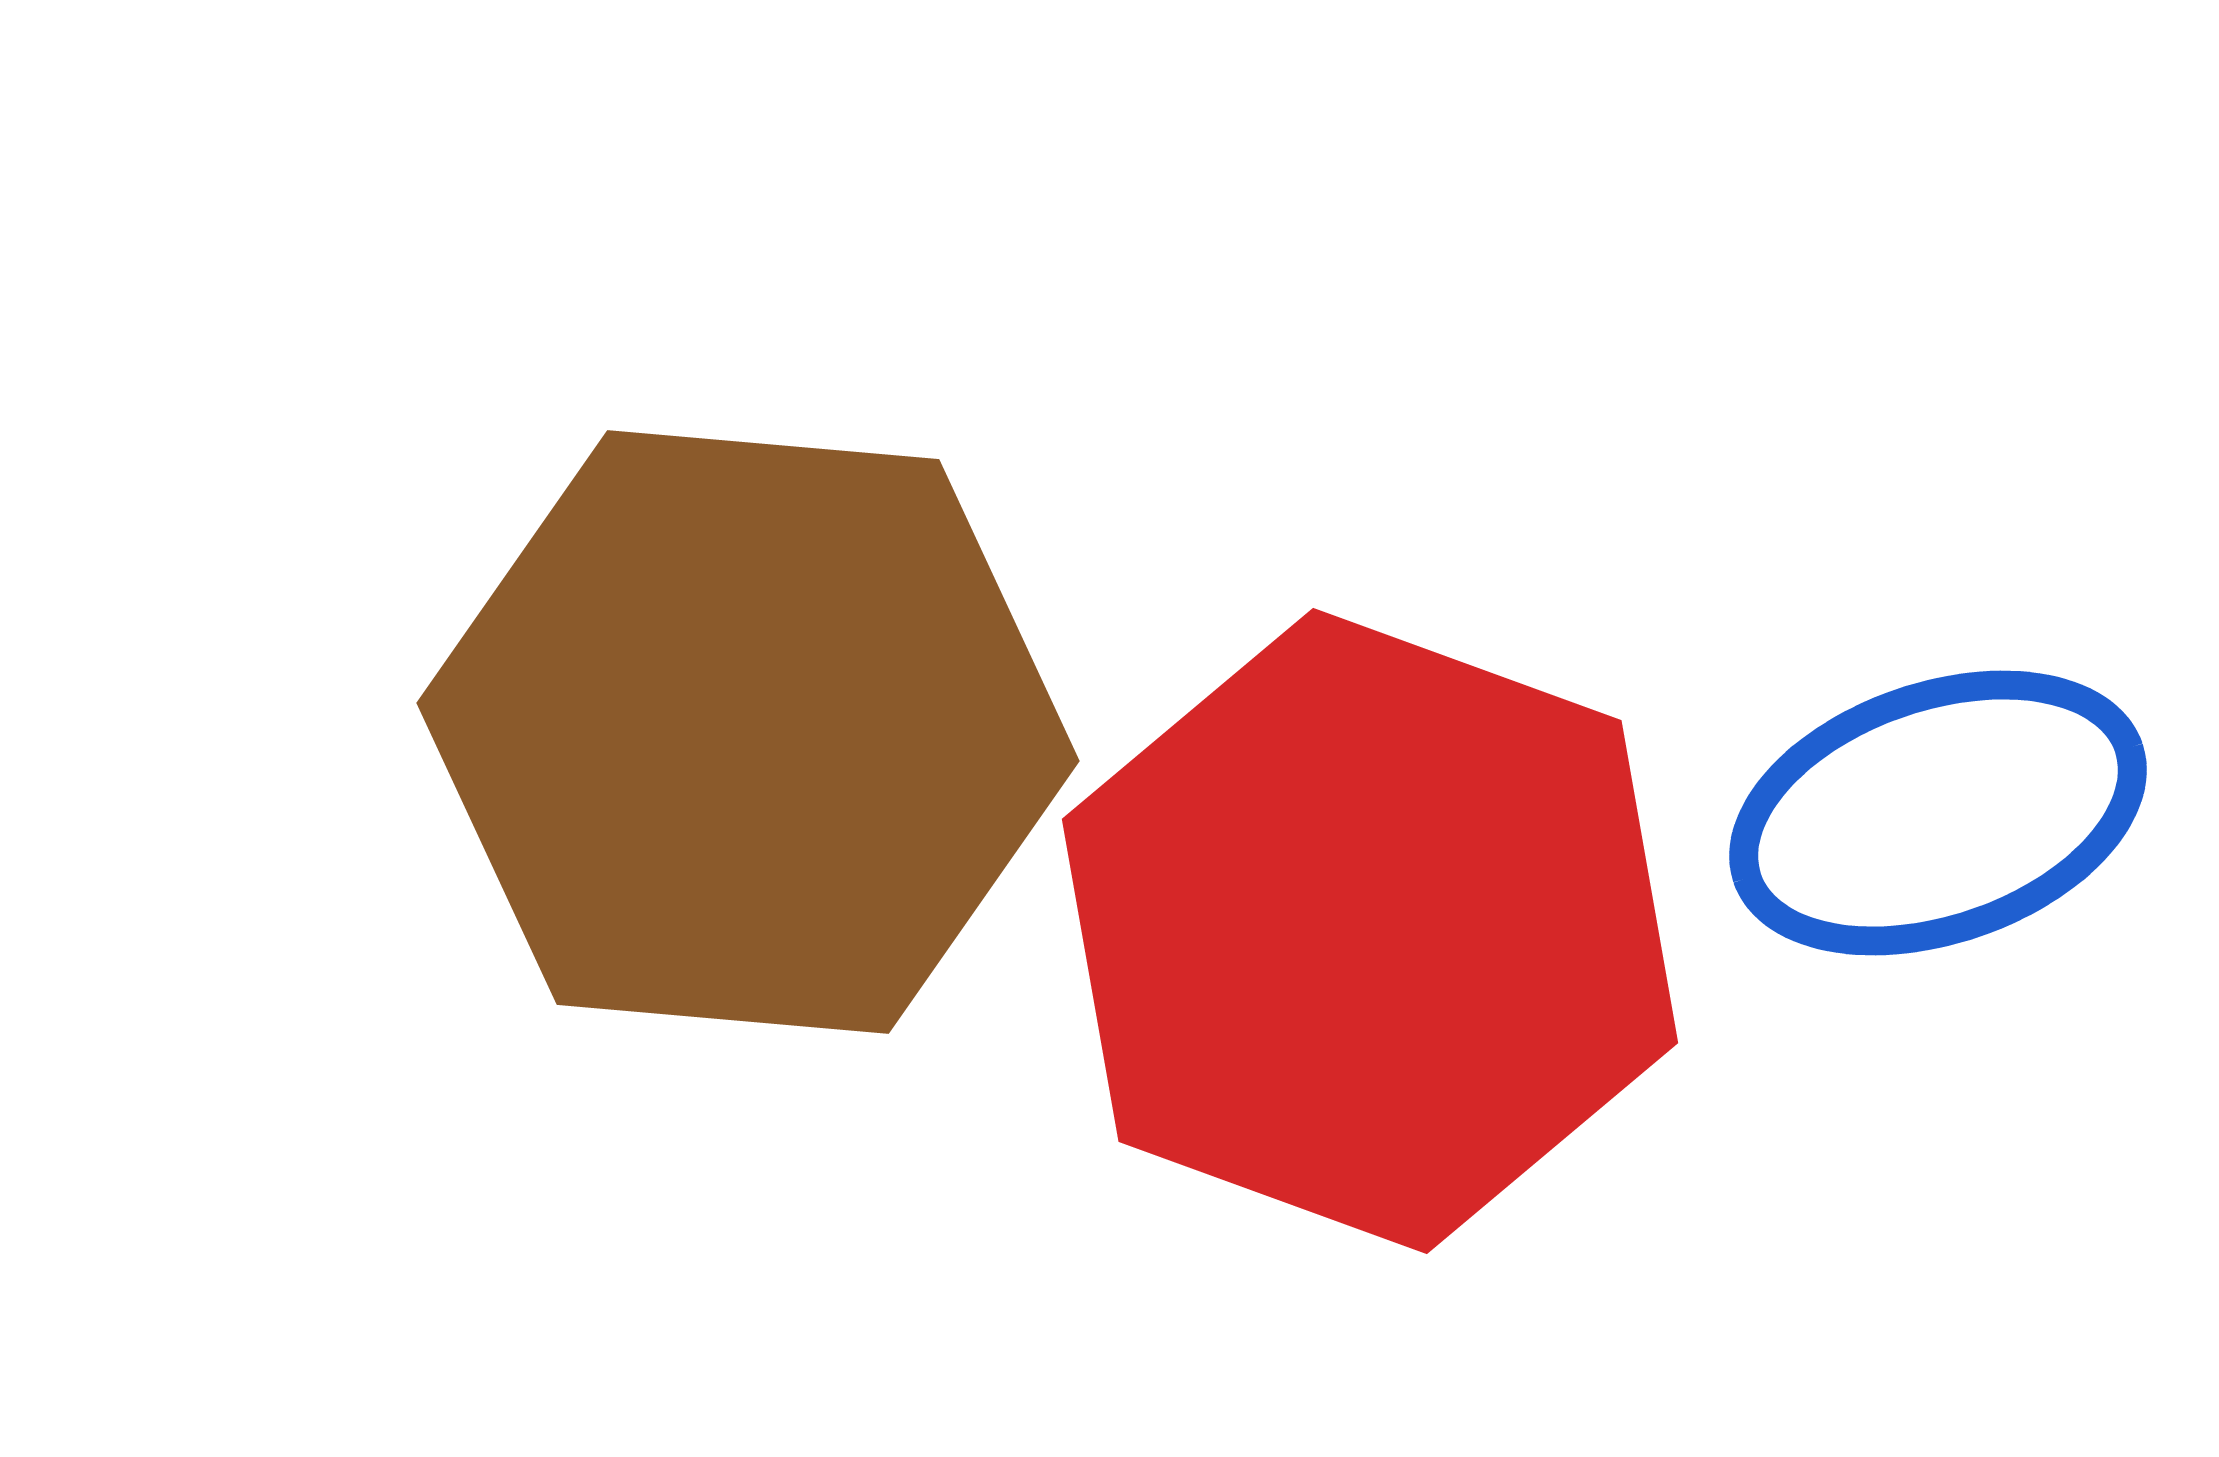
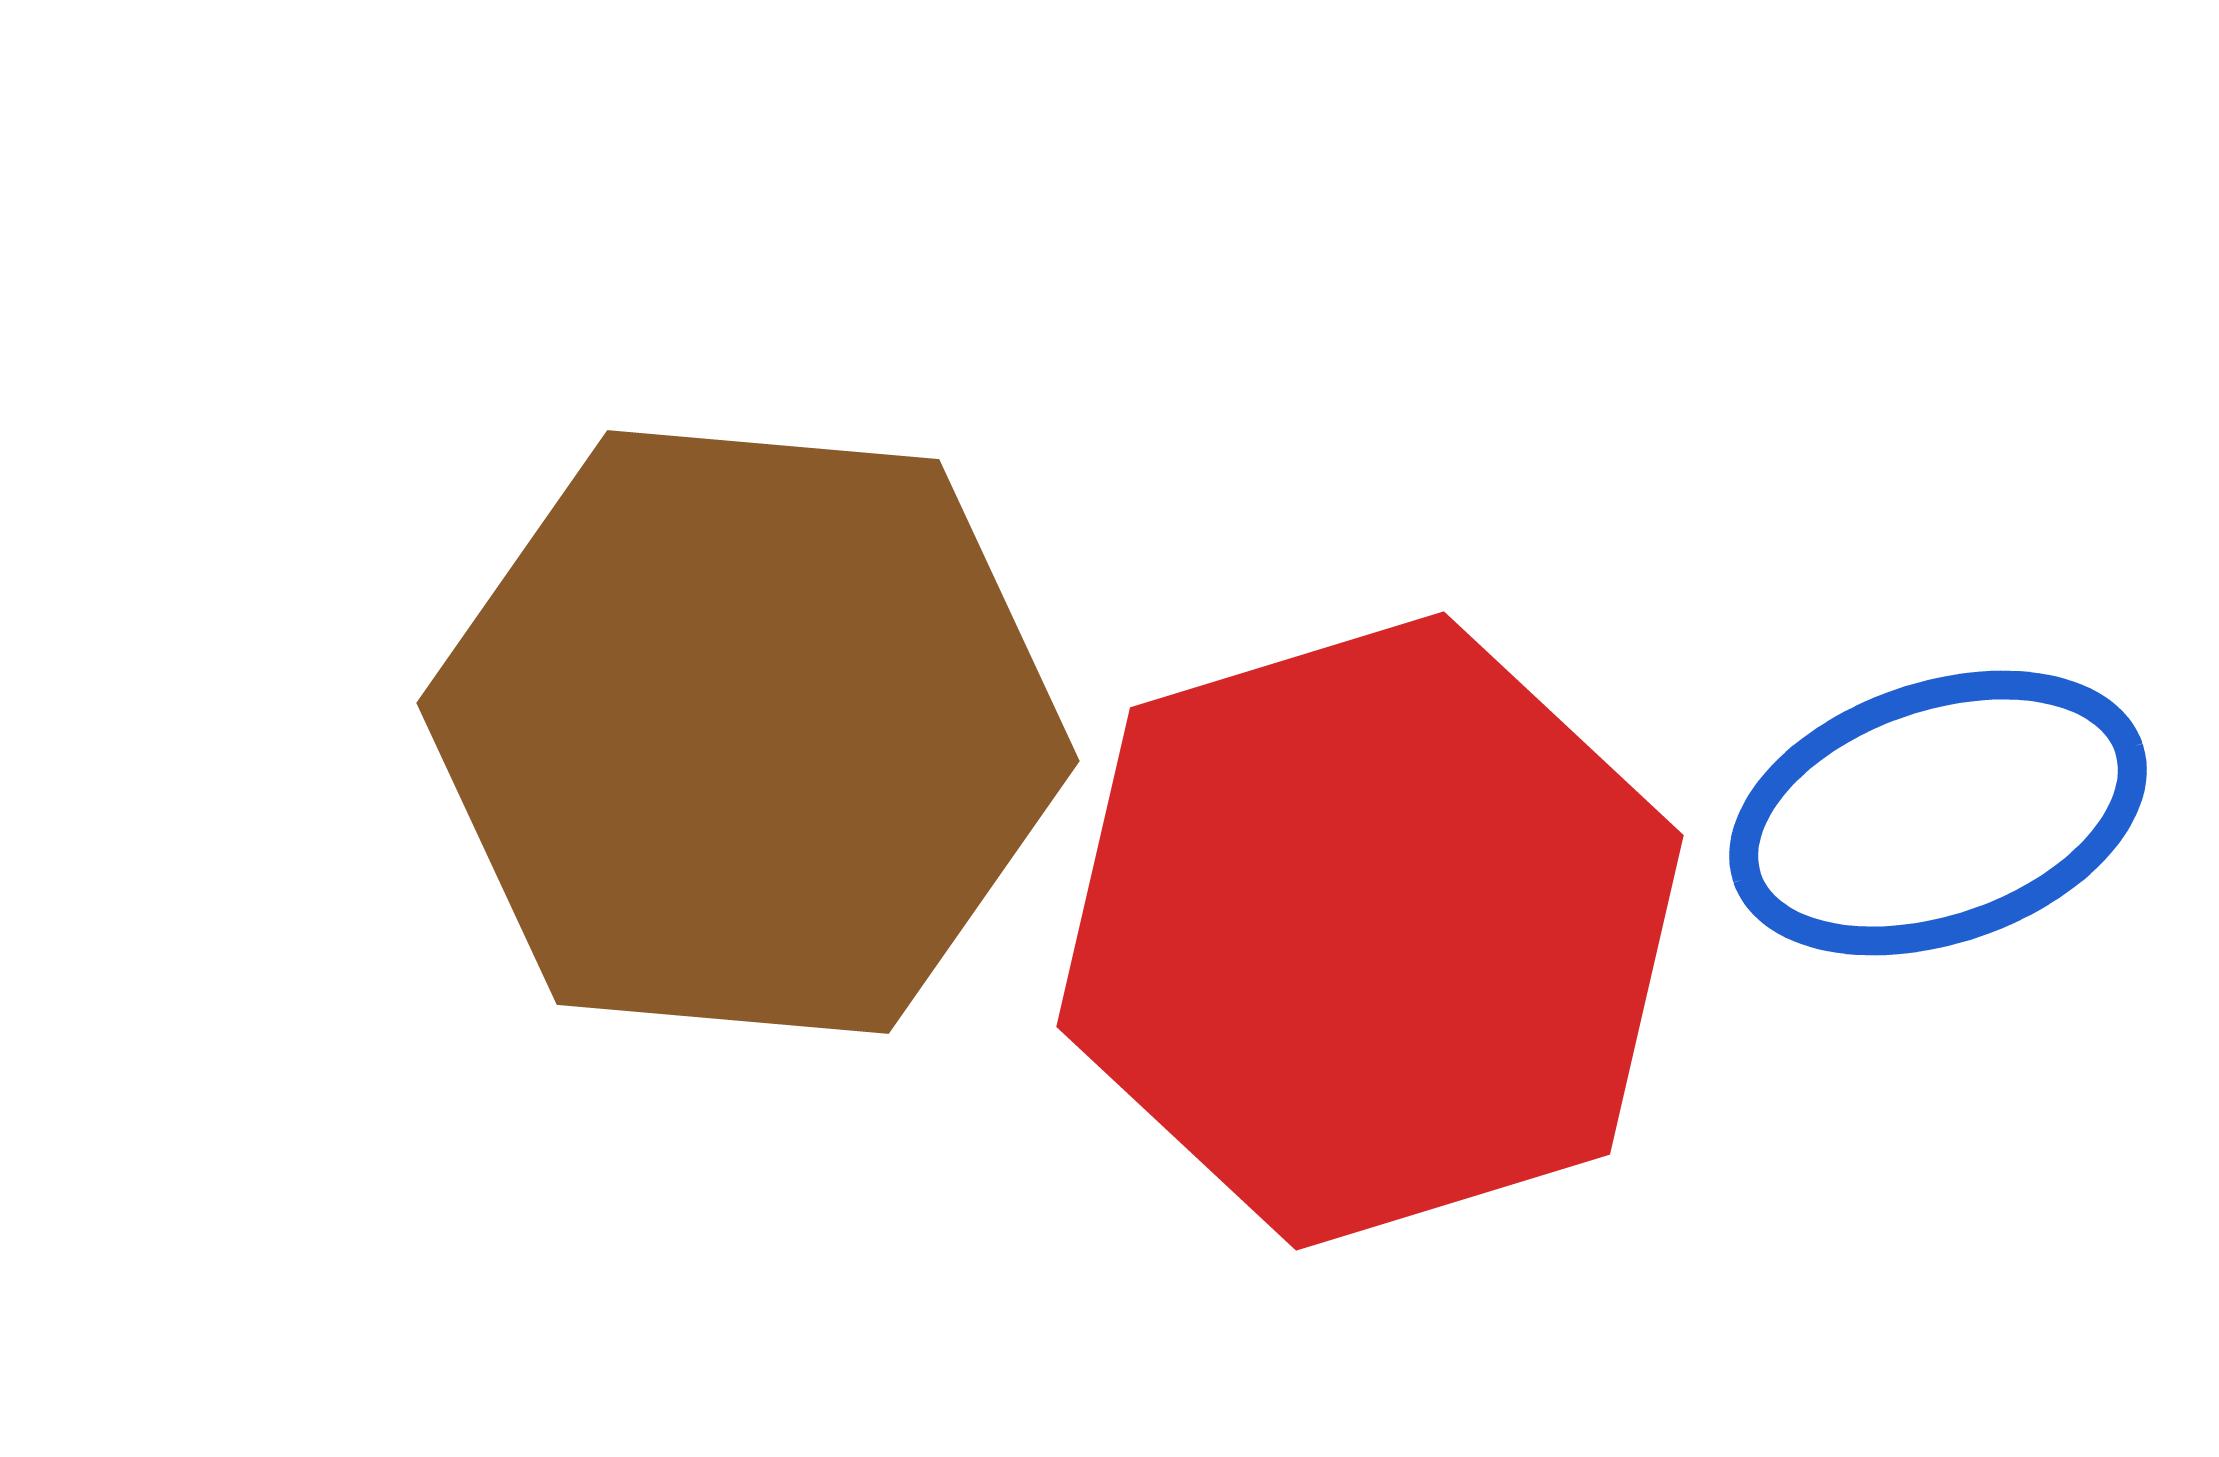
red hexagon: rotated 23 degrees clockwise
